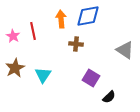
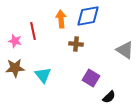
pink star: moved 2 px right, 5 px down; rotated 16 degrees counterclockwise
brown star: rotated 24 degrees clockwise
cyan triangle: rotated 12 degrees counterclockwise
